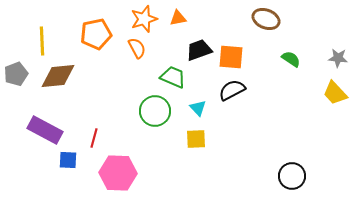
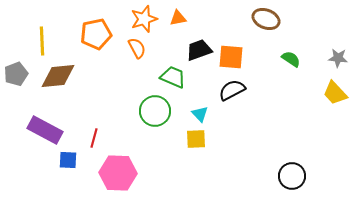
cyan triangle: moved 2 px right, 6 px down
